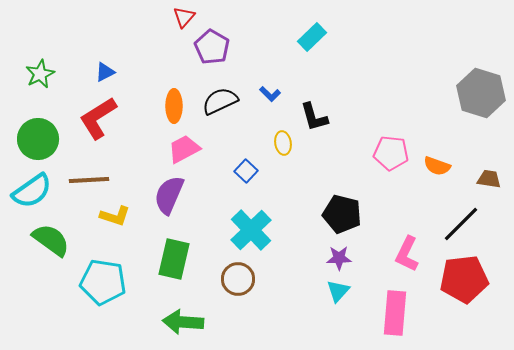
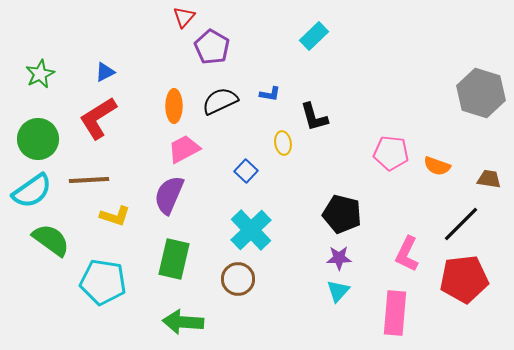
cyan rectangle: moved 2 px right, 1 px up
blue L-shape: rotated 35 degrees counterclockwise
